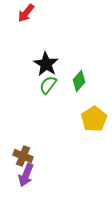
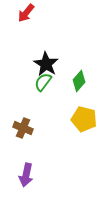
green semicircle: moved 5 px left, 3 px up
yellow pentagon: moved 10 px left; rotated 25 degrees counterclockwise
brown cross: moved 28 px up
purple arrow: rotated 10 degrees counterclockwise
